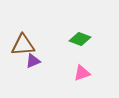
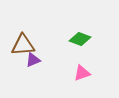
purple triangle: moved 1 px up
